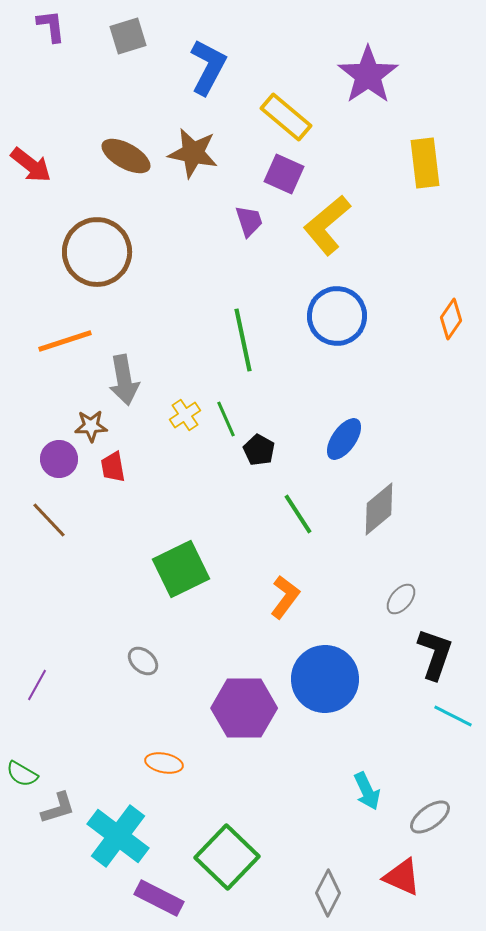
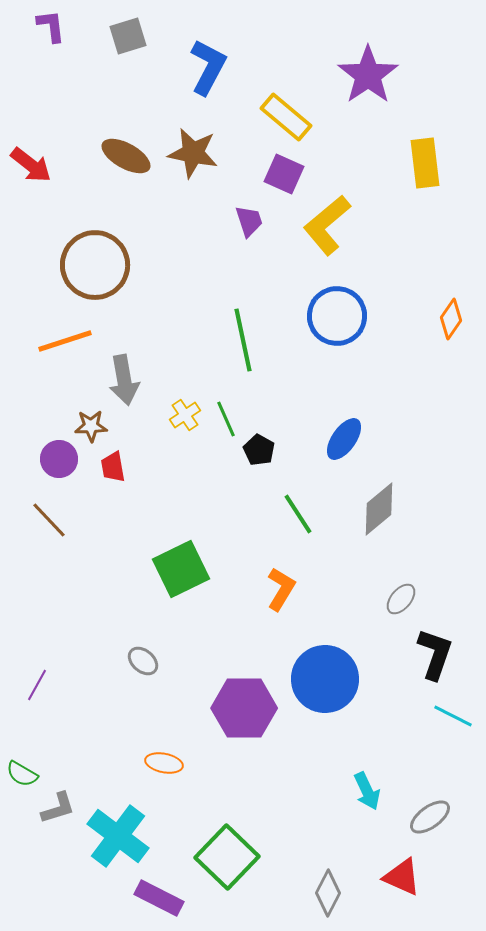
brown circle at (97, 252): moved 2 px left, 13 px down
orange L-shape at (285, 597): moved 4 px left, 8 px up; rotated 6 degrees counterclockwise
